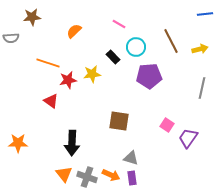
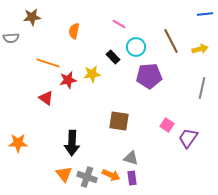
orange semicircle: rotated 35 degrees counterclockwise
red triangle: moved 5 px left, 3 px up
